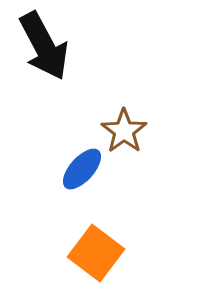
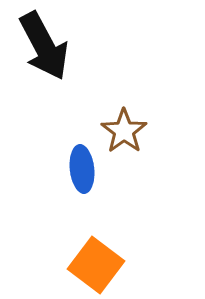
blue ellipse: rotated 48 degrees counterclockwise
orange square: moved 12 px down
